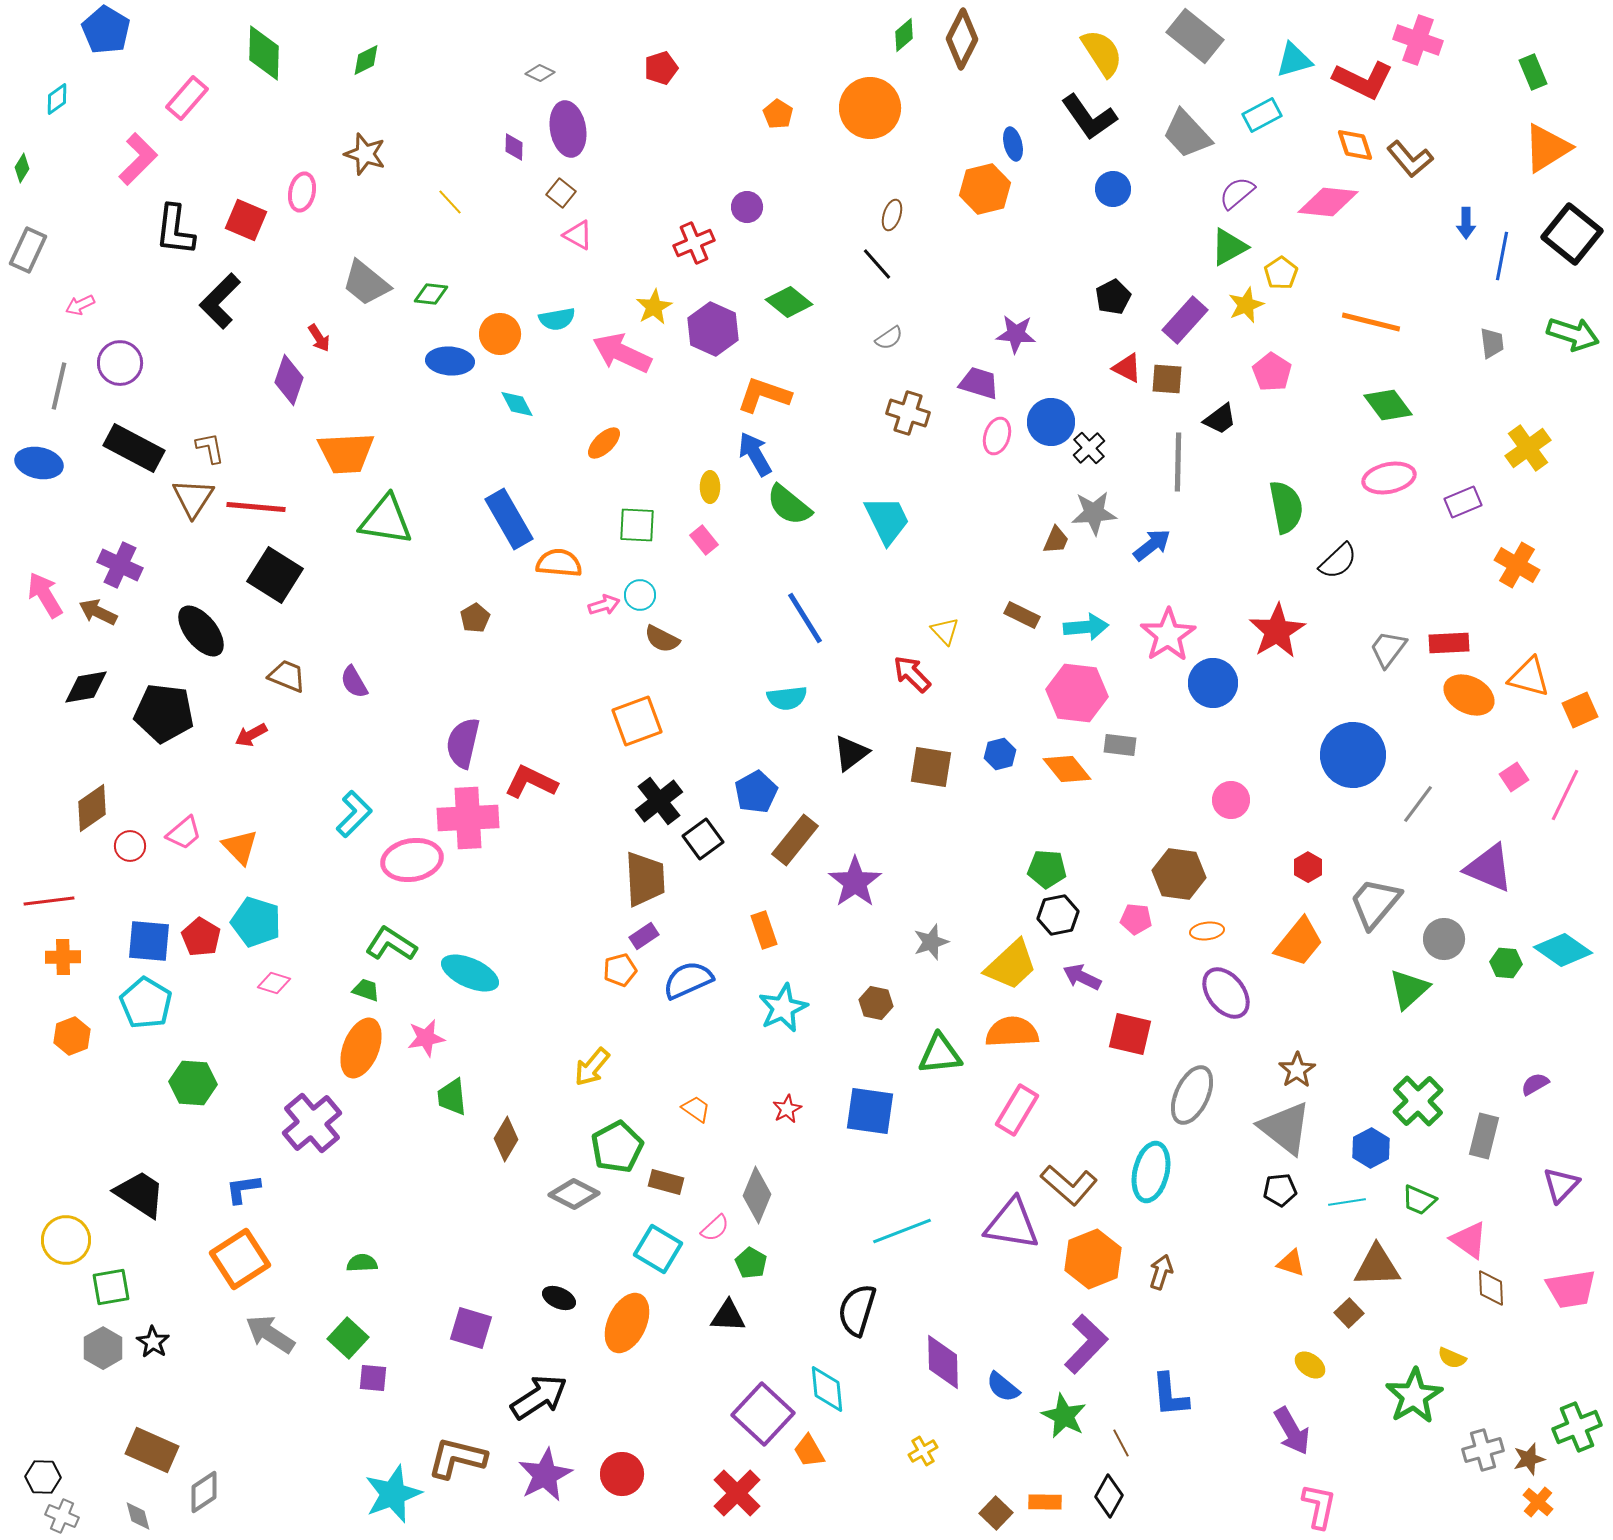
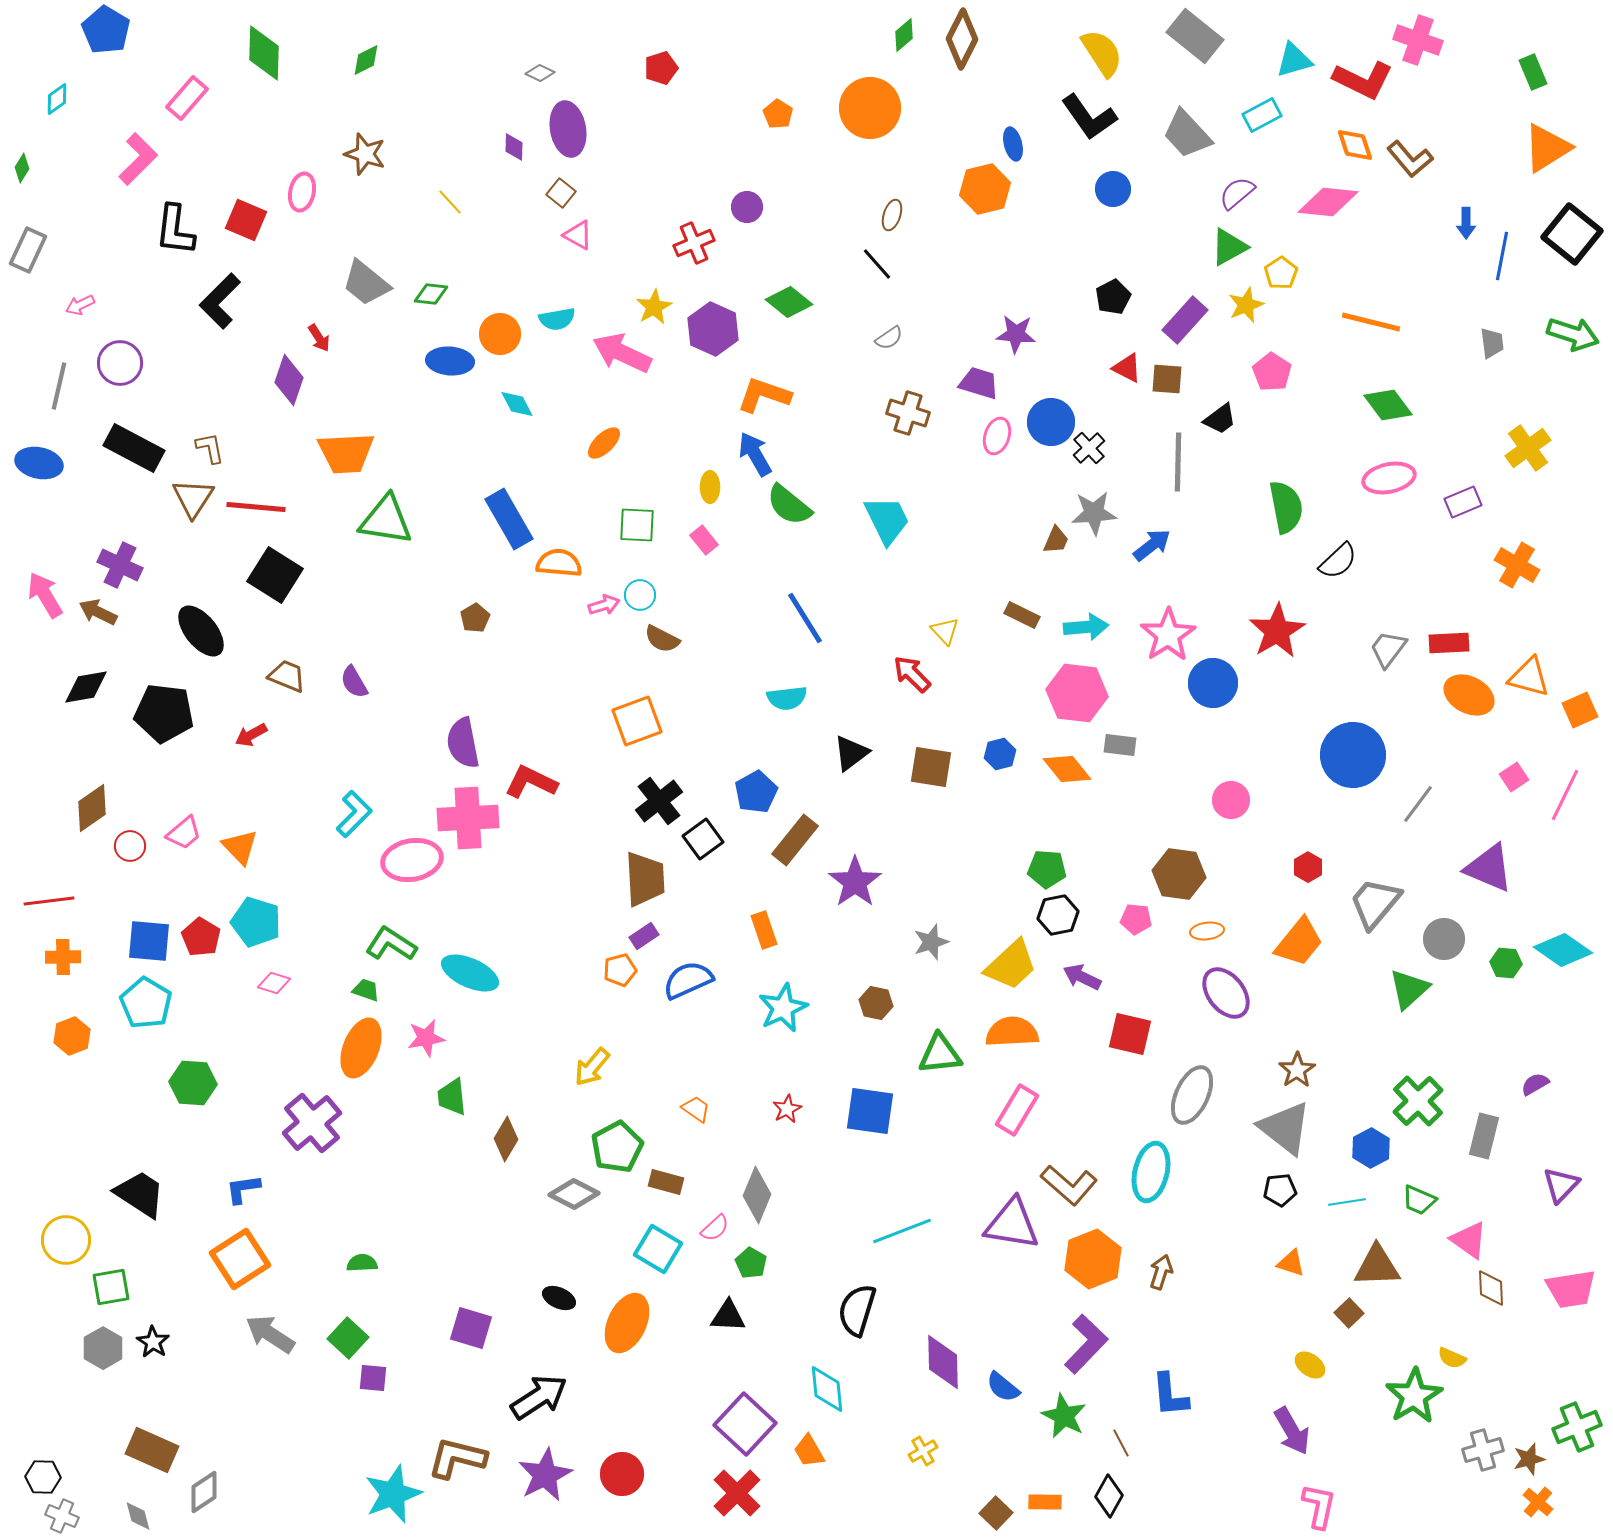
purple semicircle at (463, 743): rotated 24 degrees counterclockwise
purple square at (763, 1414): moved 18 px left, 10 px down
